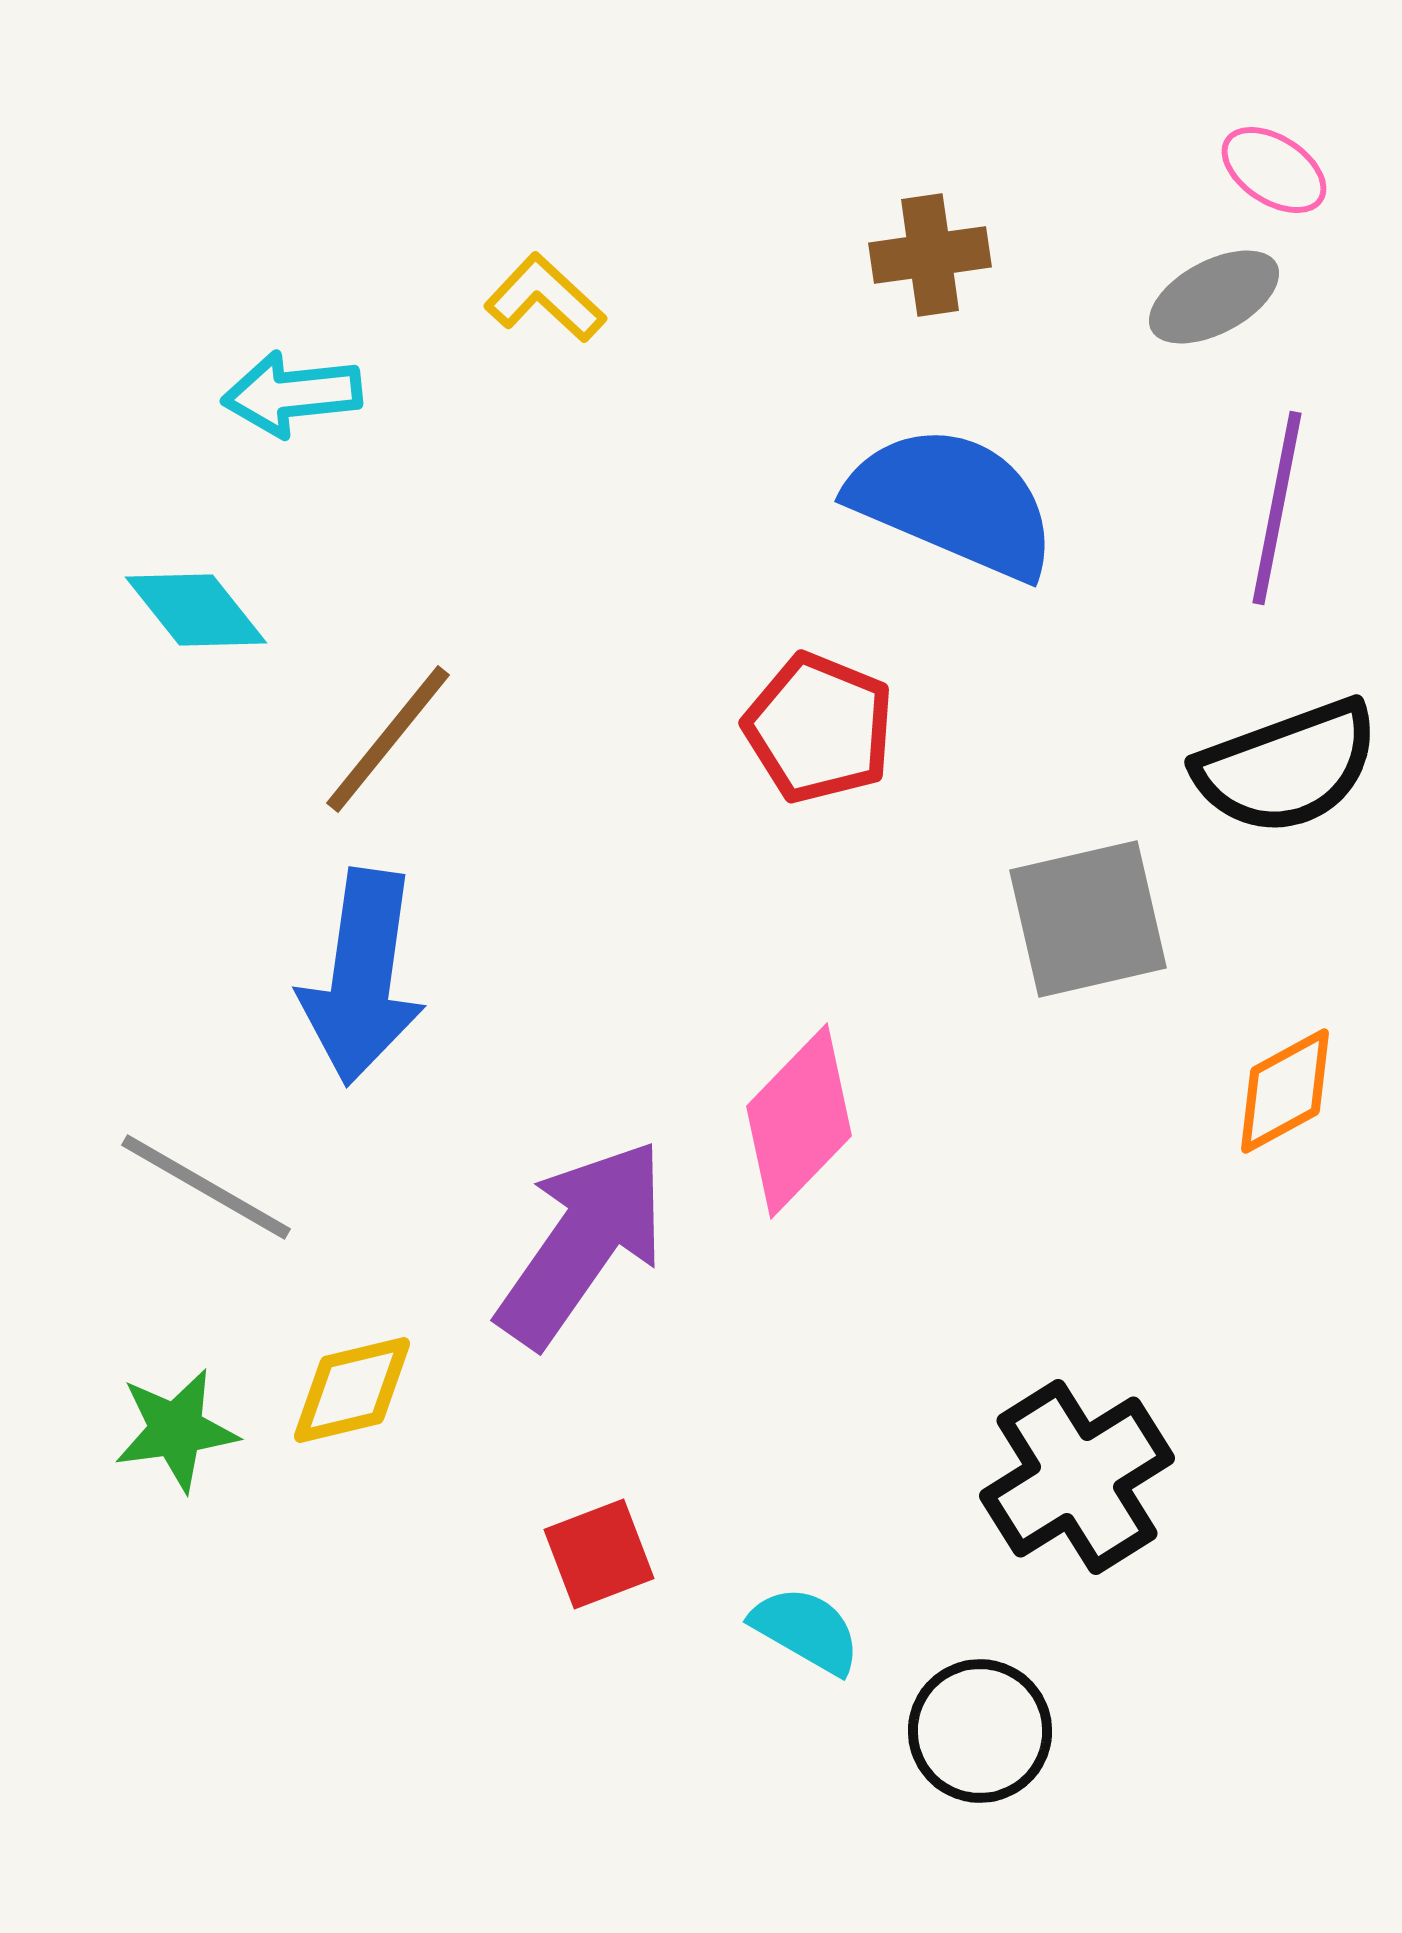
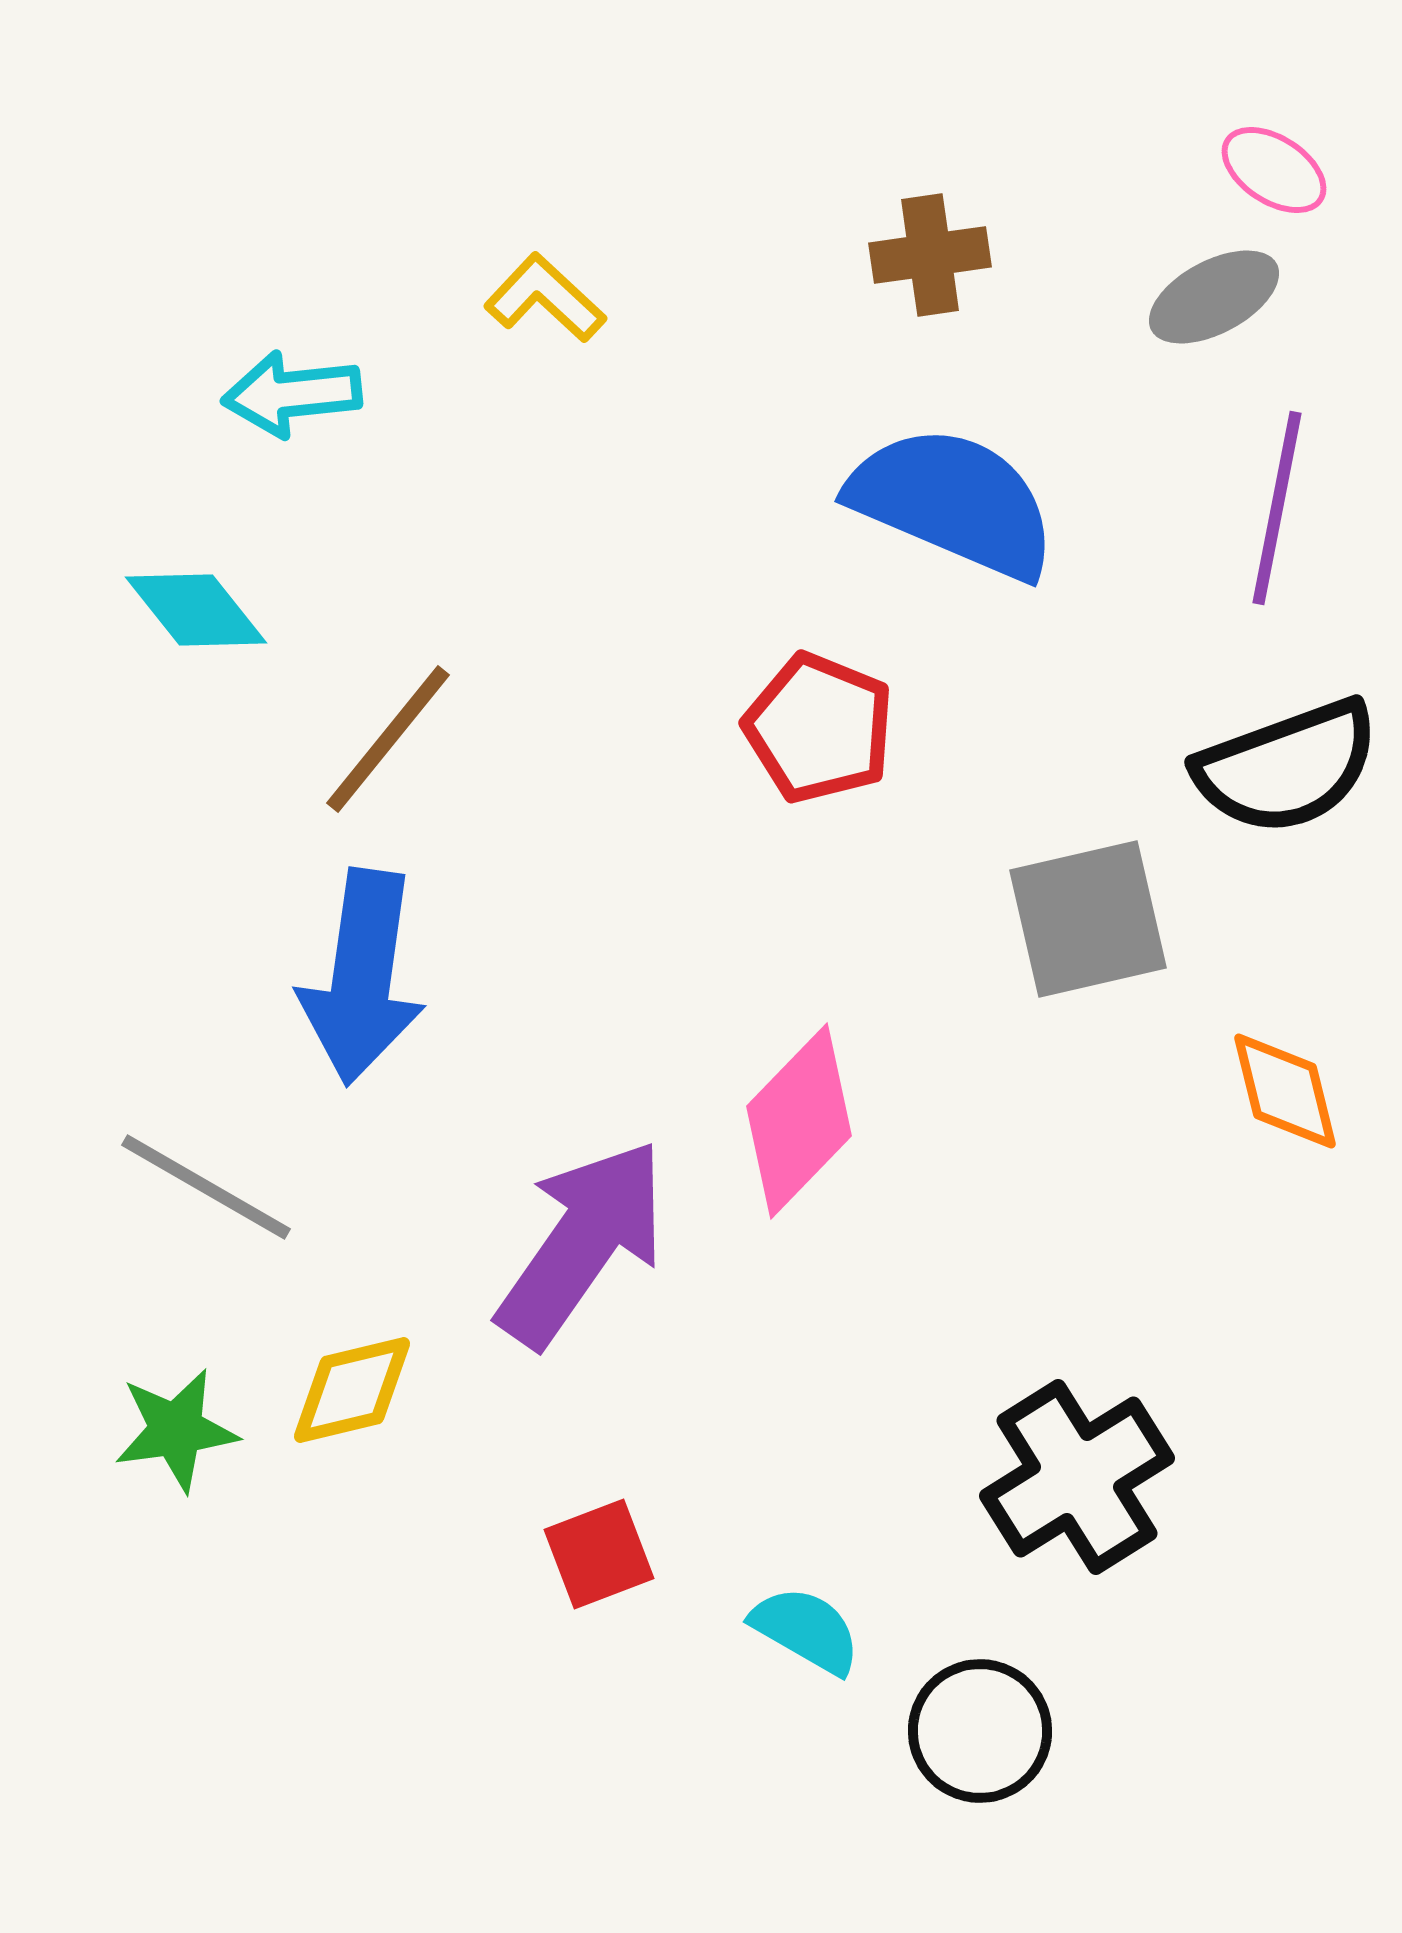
orange diamond: rotated 75 degrees counterclockwise
